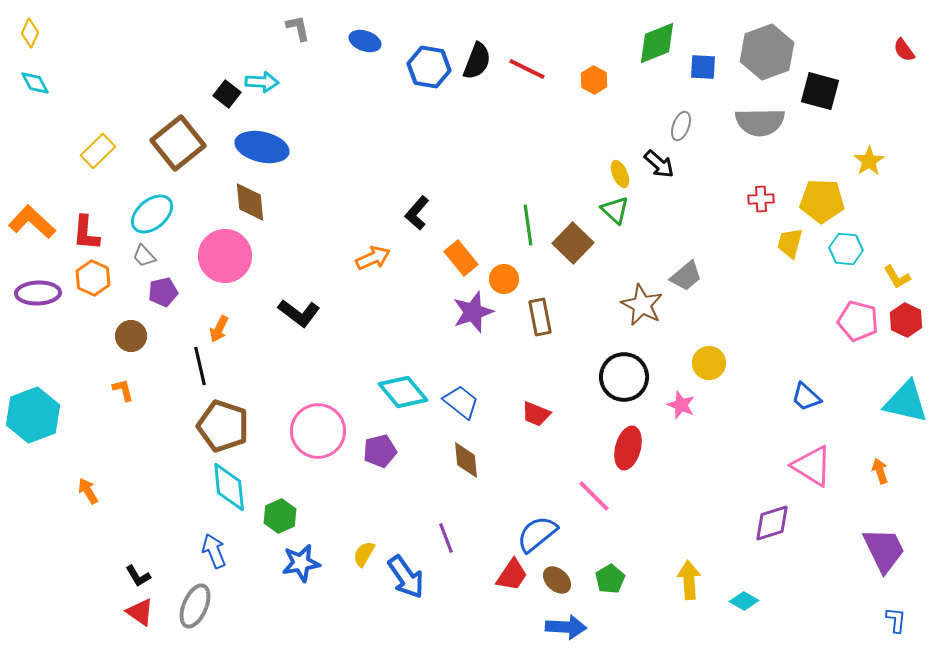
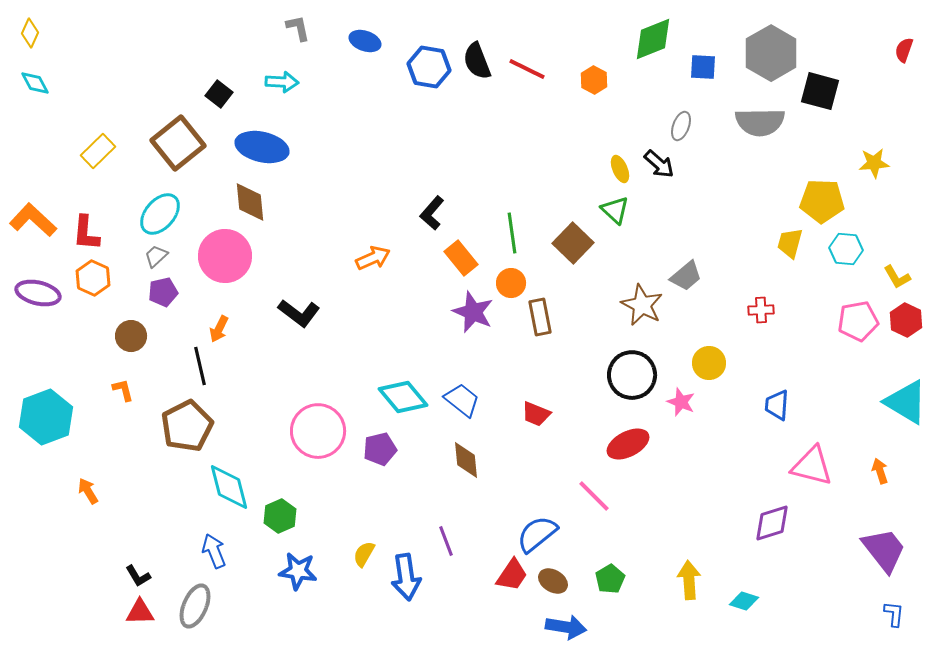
green diamond at (657, 43): moved 4 px left, 4 px up
red semicircle at (904, 50): rotated 55 degrees clockwise
gray hexagon at (767, 52): moved 4 px right, 1 px down; rotated 10 degrees counterclockwise
black semicircle at (477, 61): rotated 138 degrees clockwise
cyan arrow at (262, 82): moved 20 px right
black square at (227, 94): moved 8 px left
yellow star at (869, 161): moved 5 px right, 2 px down; rotated 28 degrees clockwise
yellow ellipse at (620, 174): moved 5 px up
red cross at (761, 199): moved 111 px down
black L-shape at (417, 213): moved 15 px right
cyan ellipse at (152, 214): moved 8 px right; rotated 9 degrees counterclockwise
orange L-shape at (32, 222): moved 1 px right, 2 px up
green line at (528, 225): moved 16 px left, 8 px down
gray trapezoid at (144, 256): moved 12 px right; rotated 90 degrees clockwise
orange circle at (504, 279): moved 7 px right, 4 px down
purple ellipse at (38, 293): rotated 15 degrees clockwise
purple star at (473, 312): rotated 30 degrees counterclockwise
pink pentagon at (858, 321): rotated 24 degrees counterclockwise
black circle at (624, 377): moved 8 px right, 2 px up
cyan diamond at (403, 392): moved 5 px down
blue trapezoid at (806, 397): moved 29 px left, 8 px down; rotated 52 degrees clockwise
blue trapezoid at (461, 402): moved 1 px right, 2 px up
cyan triangle at (906, 402): rotated 18 degrees clockwise
pink star at (681, 405): moved 3 px up
cyan hexagon at (33, 415): moved 13 px right, 2 px down
brown pentagon at (223, 426): moved 36 px left; rotated 27 degrees clockwise
red ellipse at (628, 448): moved 4 px up; rotated 48 degrees clockwise
purple pentagon at (380, 451): moved 2 px up
pink triangle at (812, 466): rotated 18 degrees counterclockwise
cyan diamond at (229, 487): rotated 9 degrees counterclockwise
purple line at (446, 538): moved 3 px down
purple trapezoid at (884, 550): rotated 12 degrees counterclockwise
blue star at (301, 563): moved 3 px left, 8 px down; rotated 18 degrees clockwise
blue arrow at (406, 577): rotated 27 degrees clockwise
brown ellipse at (557, 580): moved 4 px left, 1 px down; rotated 12 degrees counterclockwise
cyan diamond at (744, 601): rotated 12 degrees counterclockwise
red triangle at (140, 612): rotated 36 degrees counterclockwise
blue L-shape at (896, 620): moved 2 px left, 6 px up
blue arrow at (566, 627): rotated 6 degrees clockwise
